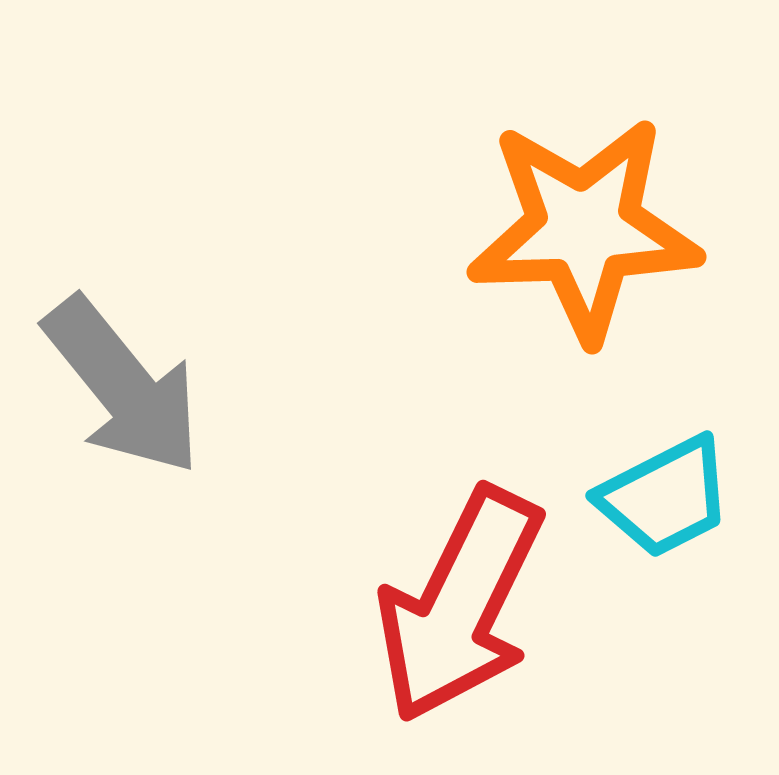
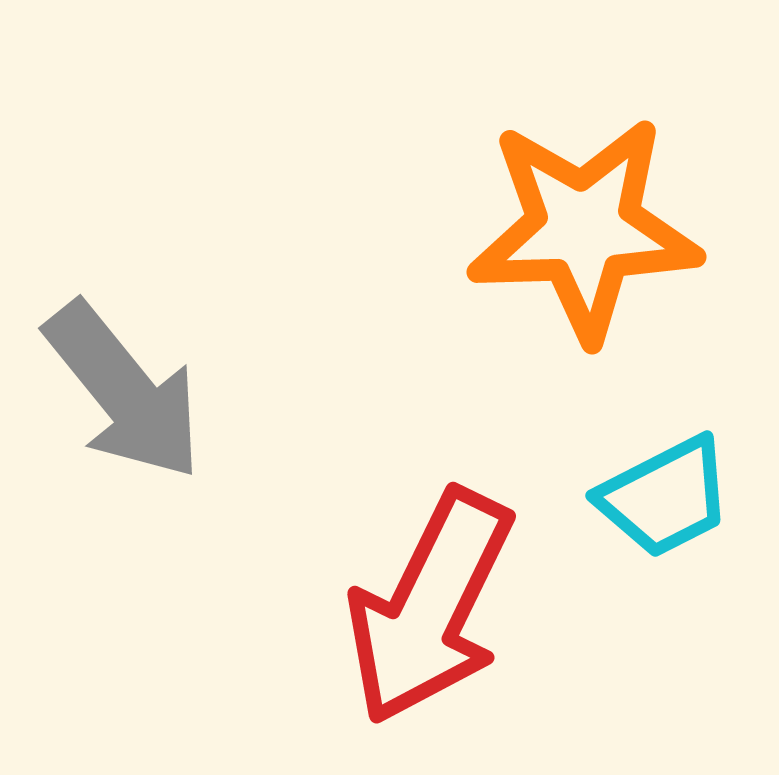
gray arrow: moved 1 px right, 5 px down
red arrow: moved 30 px left, 2 px down
